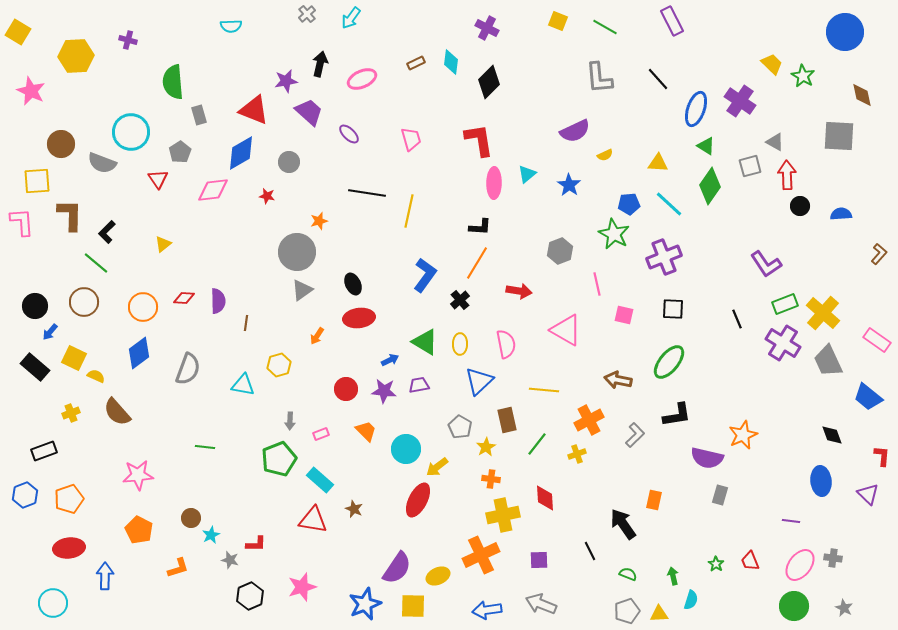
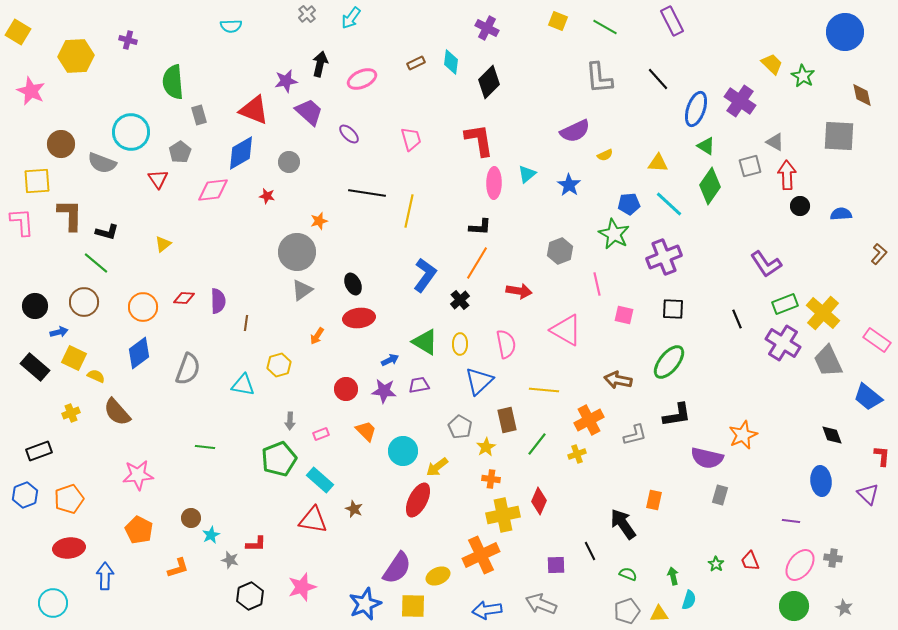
black L-shape at (107, 232): rotated 120 degrees counterclockwise
blue arrow at (50, 332): moved 9 px right; rotated 144 degrees counterclockwise
gray L-shape at (635, 435): rotated 30 degrees clockwise
cyan circle at (406, 449): moved 3 px left, 2 px down
black rectangle at (44, 451): moved 5 px left
red diamond at (545, 498): moved 6 px left, 3 px down; rotated 28 degrees clockwise
purple square at (539, 560): moved 17 px right, 5 px down
cyan semicircle at (691, 600): moved 2 px left
